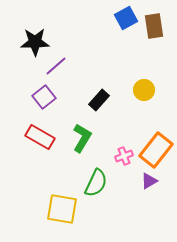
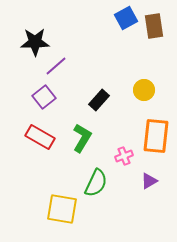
orange rectangle: moved 14 px up; rotated 32 degrees counterclockwise
